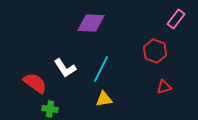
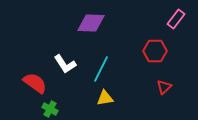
red hexagon: rotated 20 degrees counterclockwise
white L-shape: moved 4 px up
red triangle: rotated 28 degrees counterclockwise
yellow triangle: moved 1 px right, 1 px up
green cross: rotated 21 degrees clockwise
